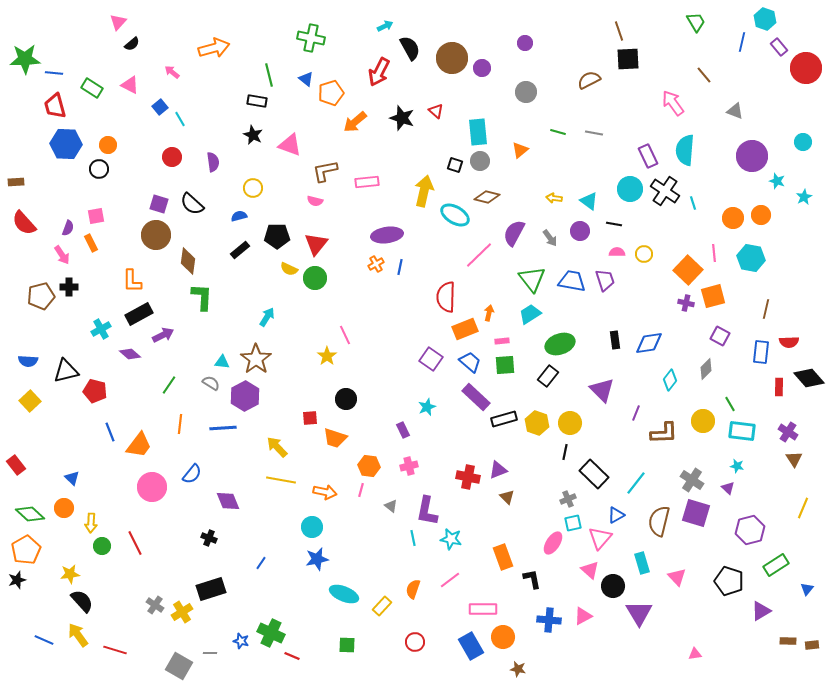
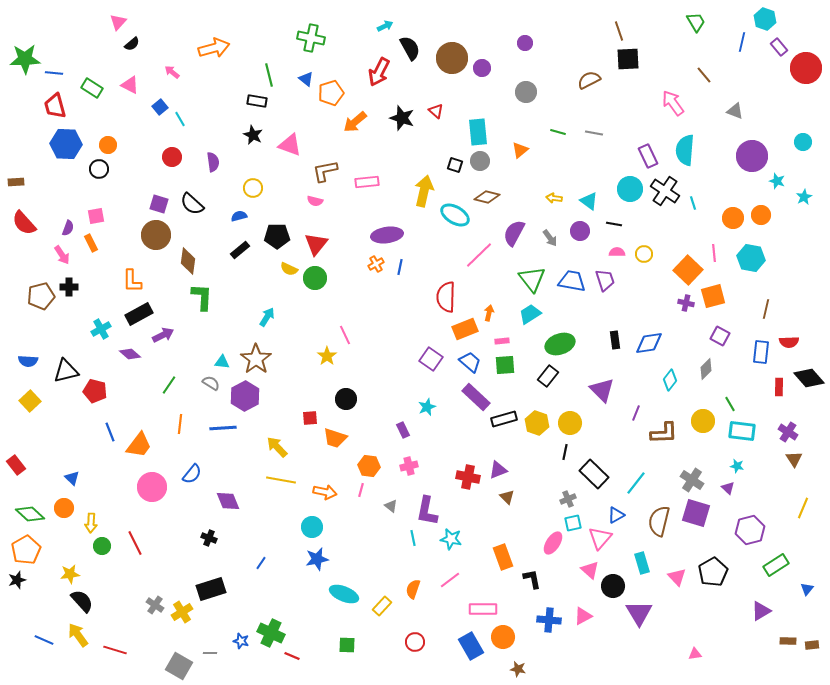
black pentagon at (729, 581): moved 16 px left, 9 px up; rotated 24 degrees clockwise
